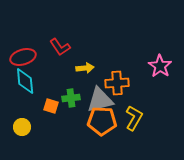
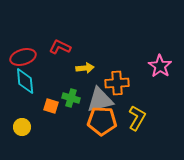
red L-shape: rotated 150 degrees clockwise
green cross: rotated 24 degrees clockwise
yellow L-shape: moved 3 px right
